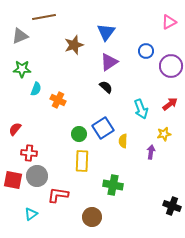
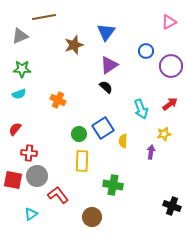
purple triangle: moved 3 px down
cyan semicircle: moved 17 px left, 5 px down; rotated 48 degrees clockwise
red L-shape: rotated 45 degrees clockwise
